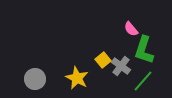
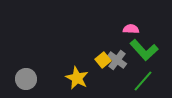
pink semicircle: rotated 133 degrees clockwise
green L-shape: rotated 60 degrees counterclockwise
gray cross: moved 4 px left, 6 px up
gray circle: moved 9 px left
